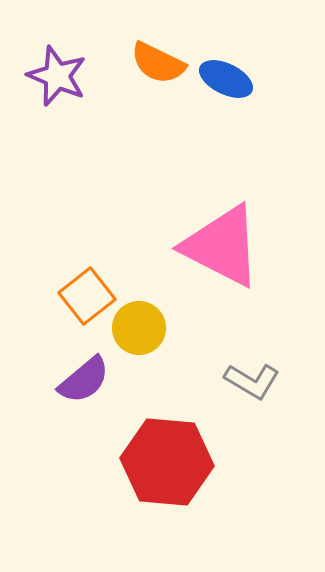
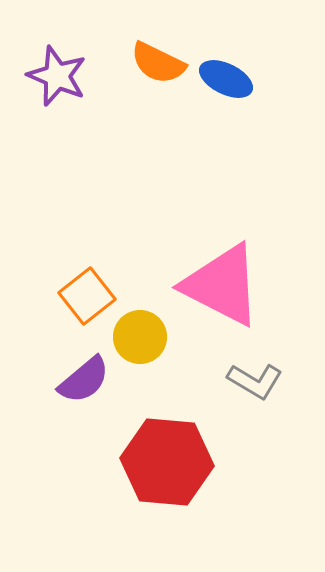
pink triangle: moved 39 px down
yellow circle: moved 1 px right, 9 px down
gray L-shape: moved 3 px right
